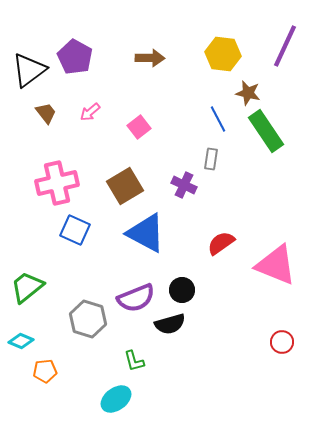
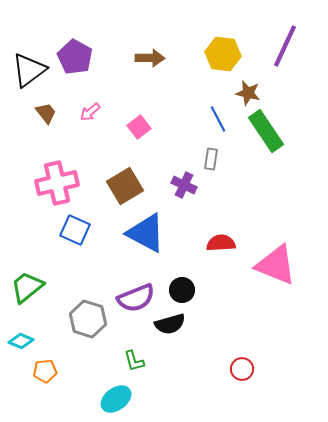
red semicircle: rotated 32 degrees clockwise
red circle: moved 40 px left, 27 px down
